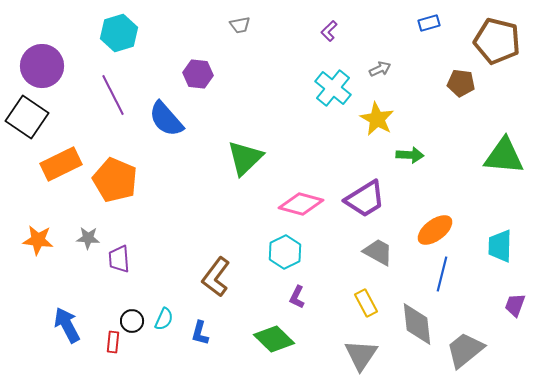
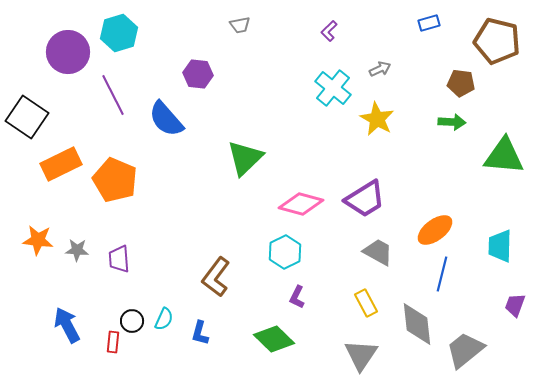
purple circle at (42, 66): moved 26 px right, 14 px up
green arrow at (410, 155): moved 42 px right, 33 px up
gray star at (88, 238): moved 11 px left, 12 px down
